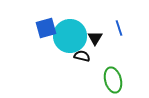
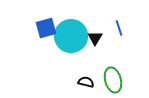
cyan circle: moved 1 px right
black semicircle: moved 4 px right, 26 px down
